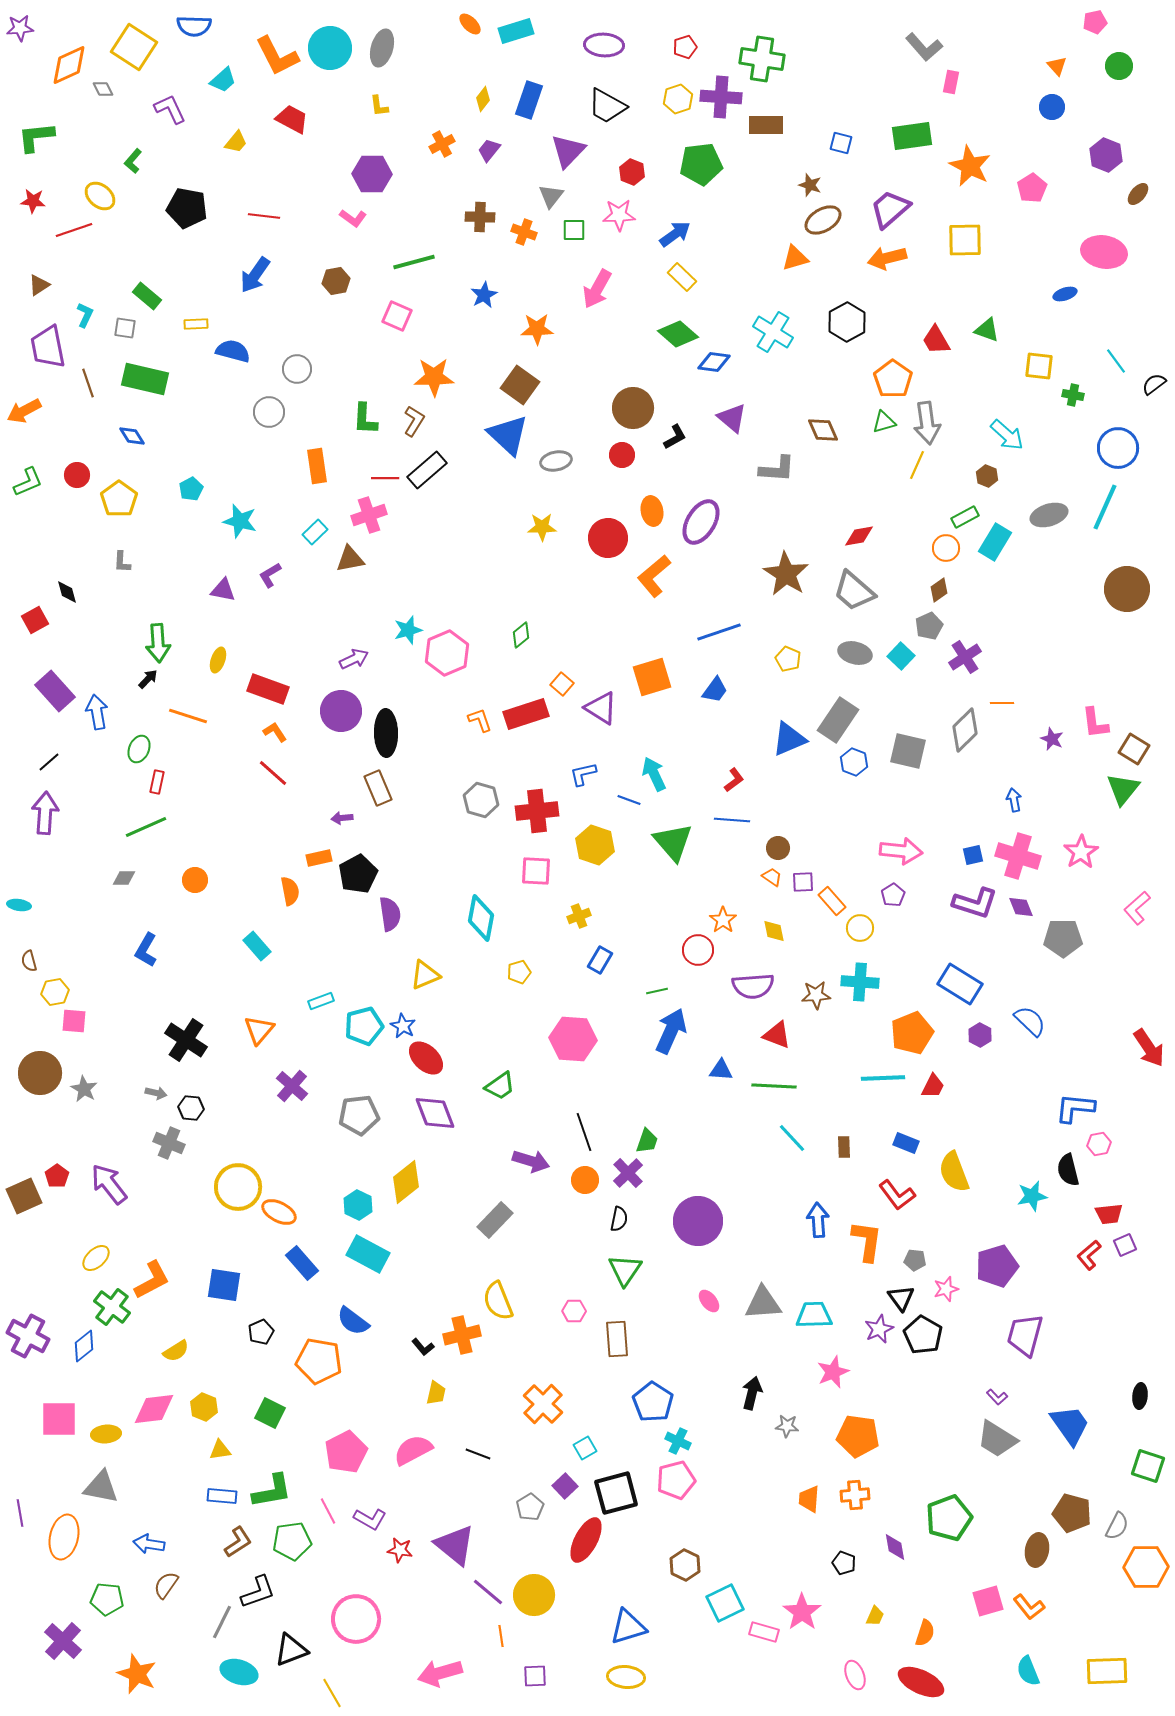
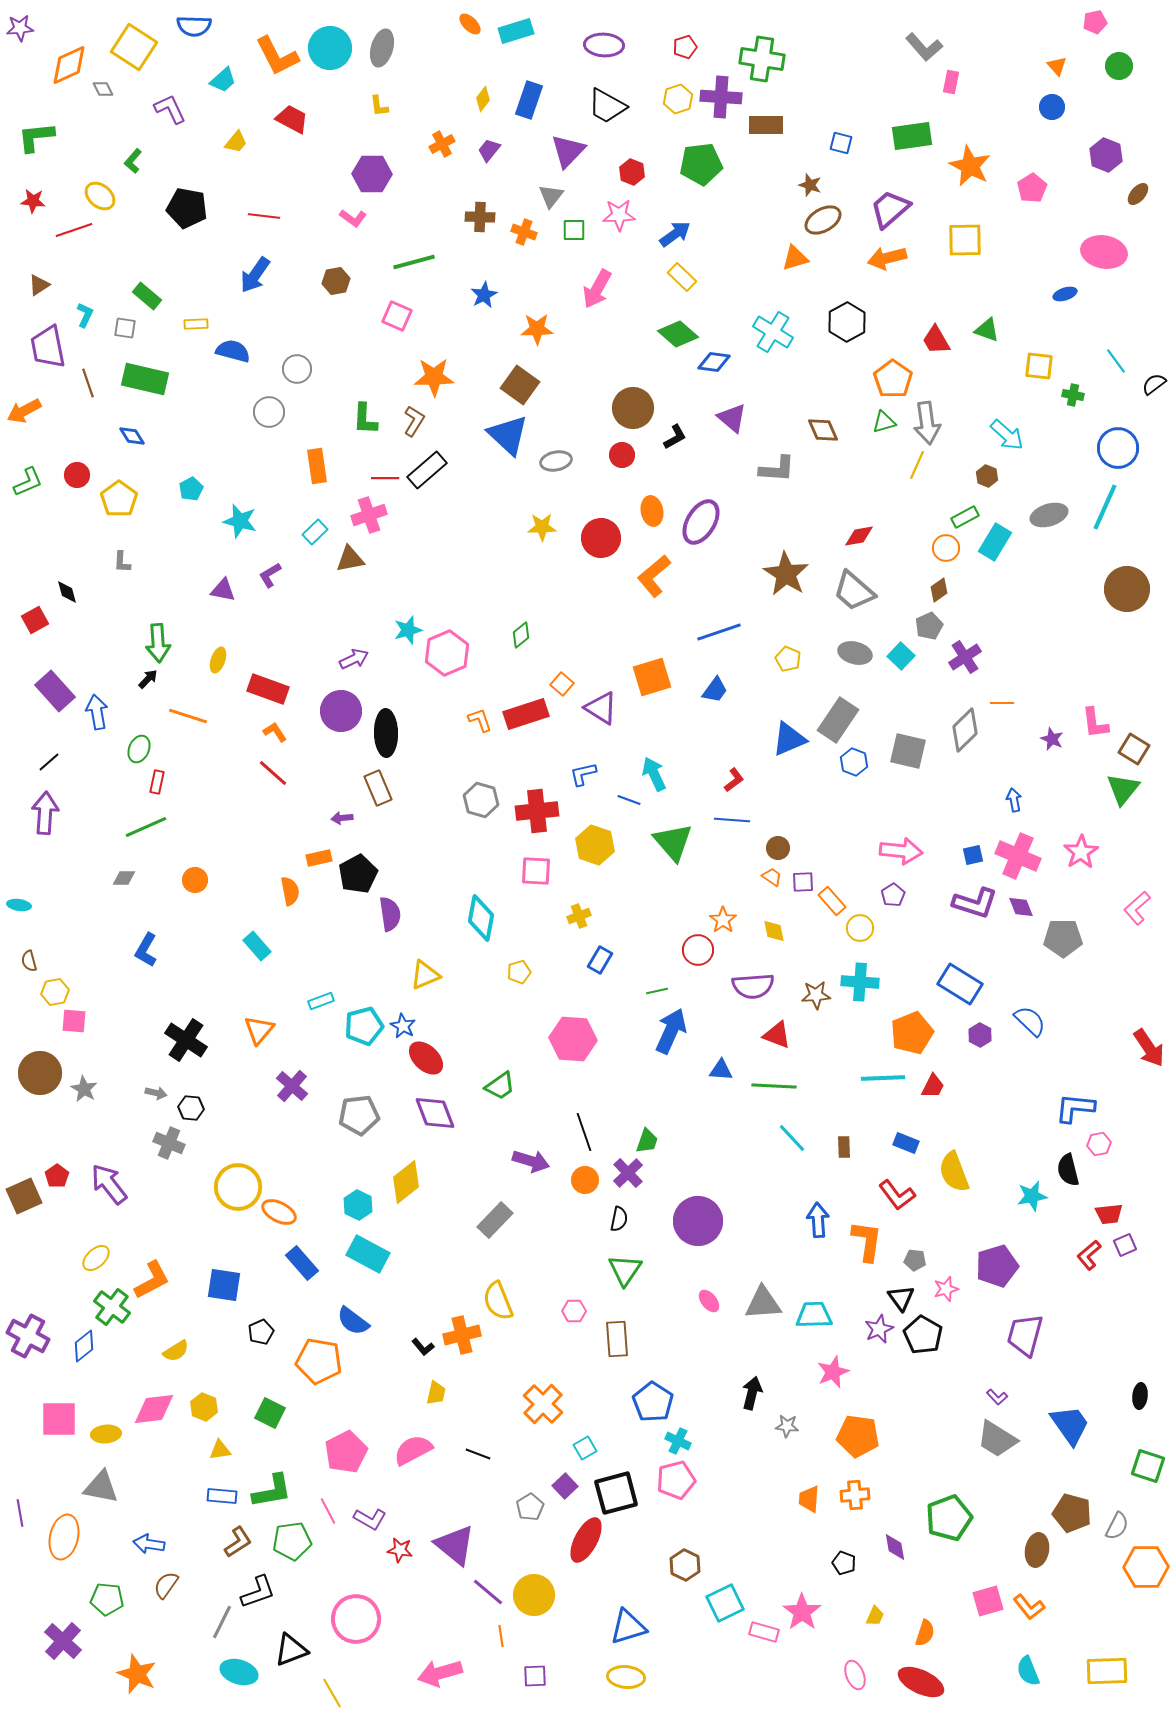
red circle at (608, 538): moved 7 px left
pink cross at (1018, 856): rotated 6 degrees clockwise
